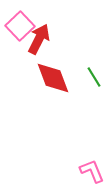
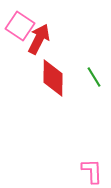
pink square: rotated 12 degrees counterclockwise
red diamond: rotated 21 degrees clockwise
pink L-shape: rotated 20 degrees clockwise
